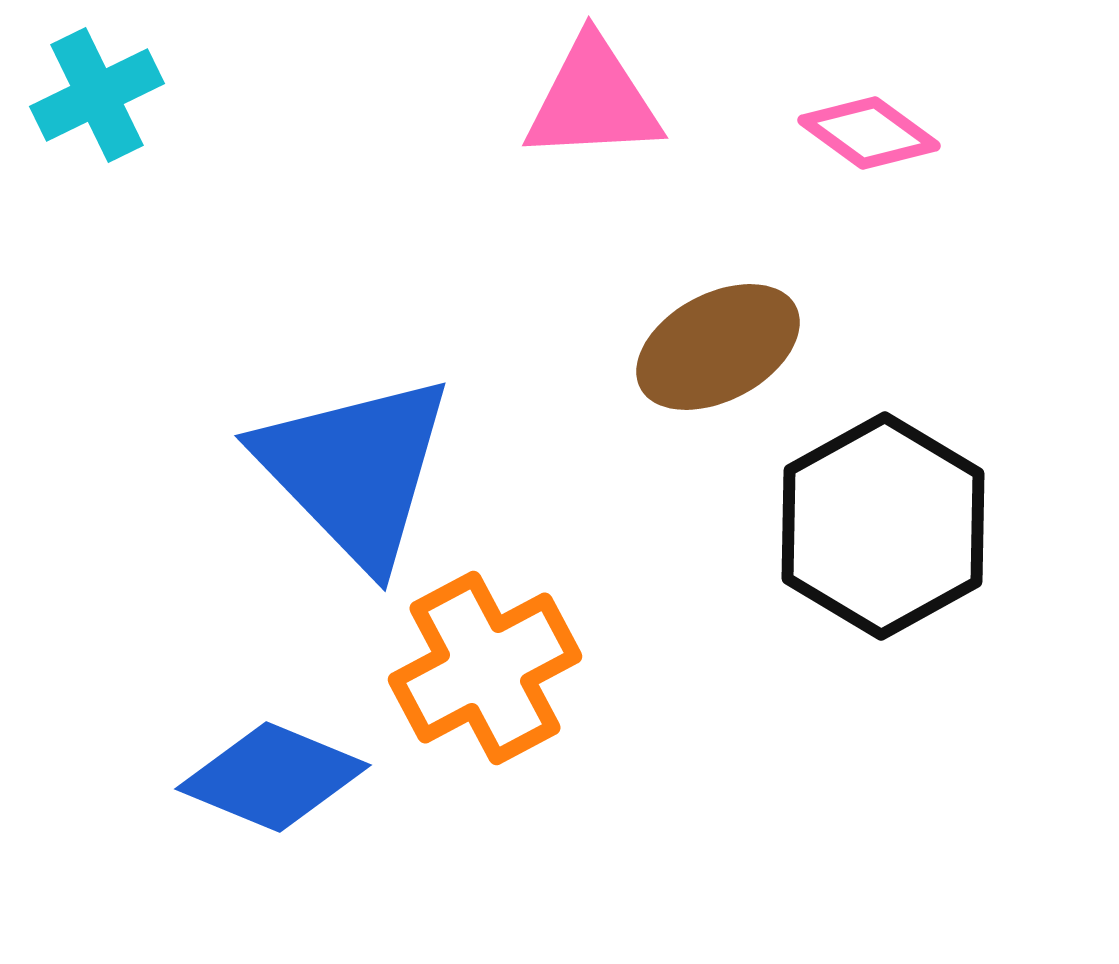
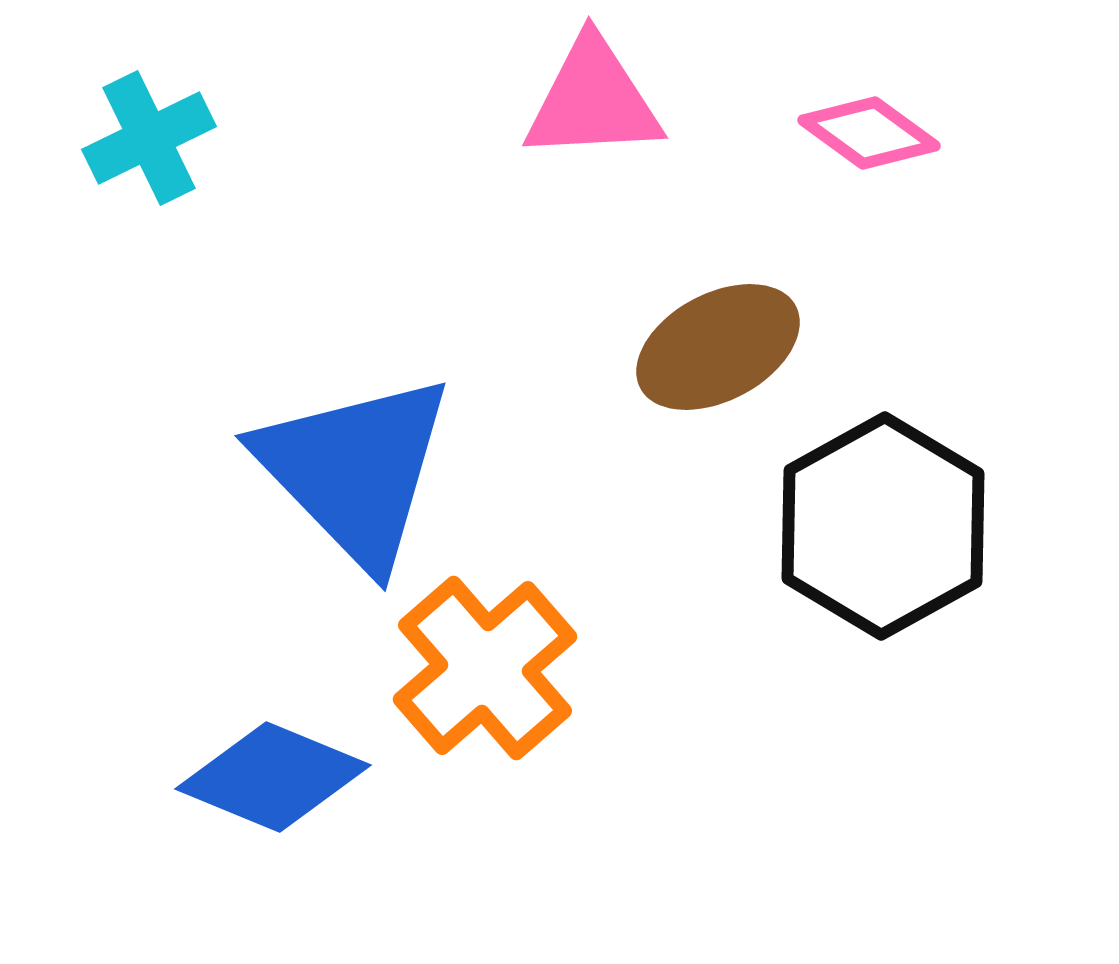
cyan cross: moved 52 px right, 43 px down
orange cross: rotated 13 degrees counterclockwise
